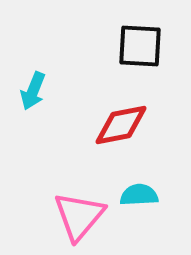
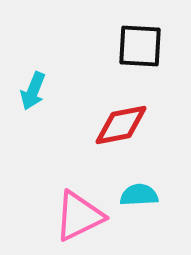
pink triangle: rotated 24 degrees clockwise
